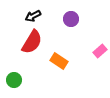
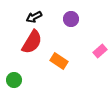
black arrow: moved 1 px right, 1 px down
